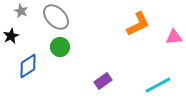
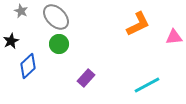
black star: moved 5 px down
green circle: moved 1 px left, 3 px up
blue diamond: rotated 10 degrees counterclockwise
purple rectangle: moved 17 px left, 3 px up; rotated 12 degrees counterclockwise
cyan line: moved 11 px left
